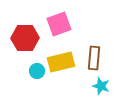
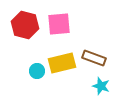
pink square: rotated 15 degrees clockwise
red hexagon: moved 13 px up; rotated 16 degrees clockwise
brown rectangle: rotated 75 degrees counterclockwise
yellow rectangle: moved 1 px right, 1 px down
